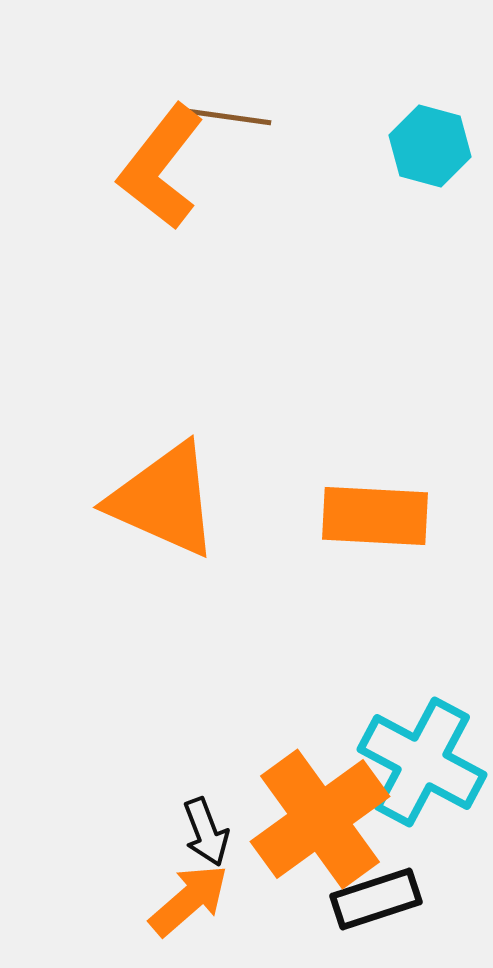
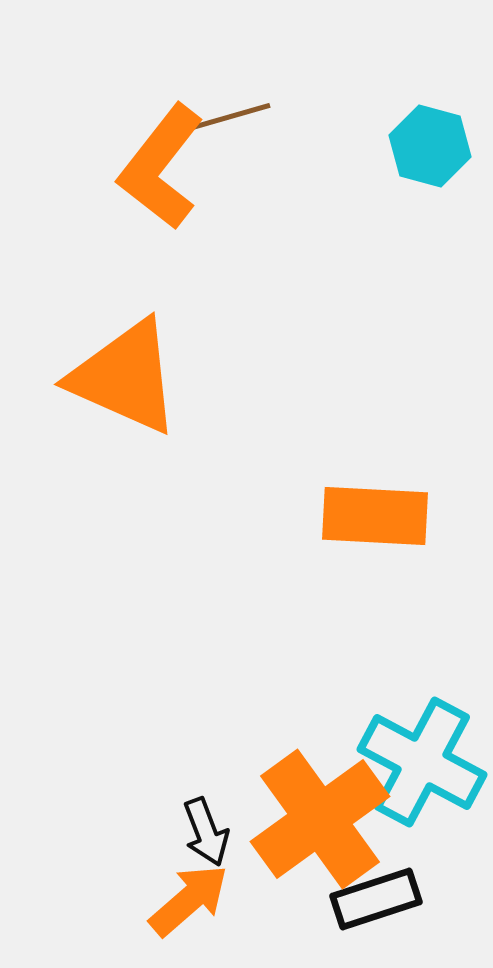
brown line: rotated 24 degrees counterclockwise
orange triangle: moved 39 px left, 123 px up
